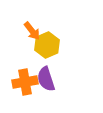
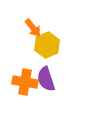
orange arrow: moved 1 px right, 3 px up
orange cross: rotated 20 degrees clockwise
